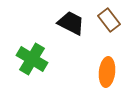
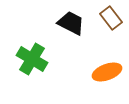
brown rectangle: moved 2 px right, 2 px up
orange ellipse: rotated 64 degrees clockwise
